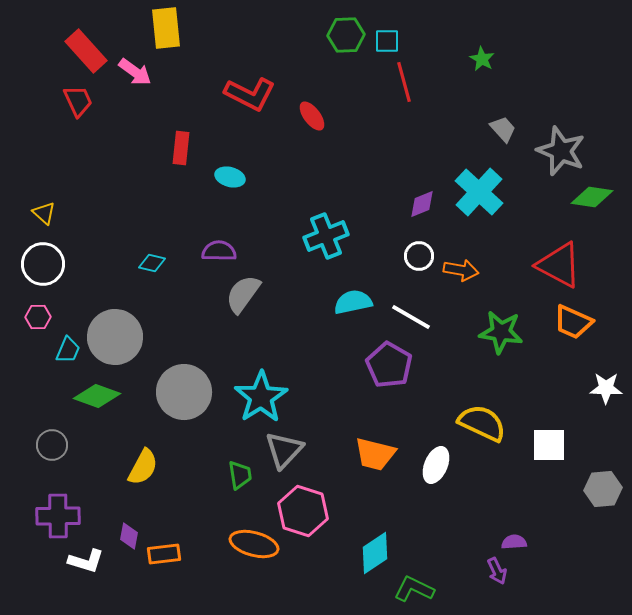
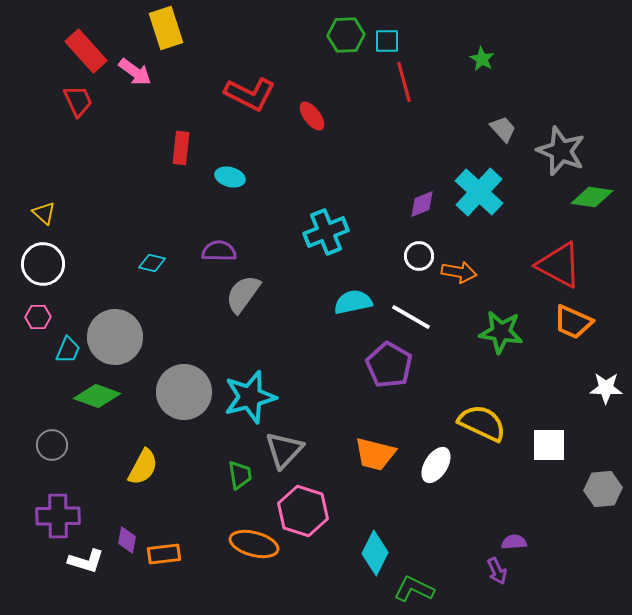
yellow rectangle at (166, 28): rotated 12 degrees counterclockwise
cyan cross at (326, 236): moved 4 px up
orange arrow at (461, 270): moved 2 px left, 2 px down
cyan star at (261, 397): moved 11 px left; rotated 18 degrees clockwise
white ellipse at (436, 465): rotated 9 degrees clockwise
purple diamond at (129, 536): moved 2 px left, 4 px down
cyan diamond at (375, 553): rotated 30 degrees counterclockwise
